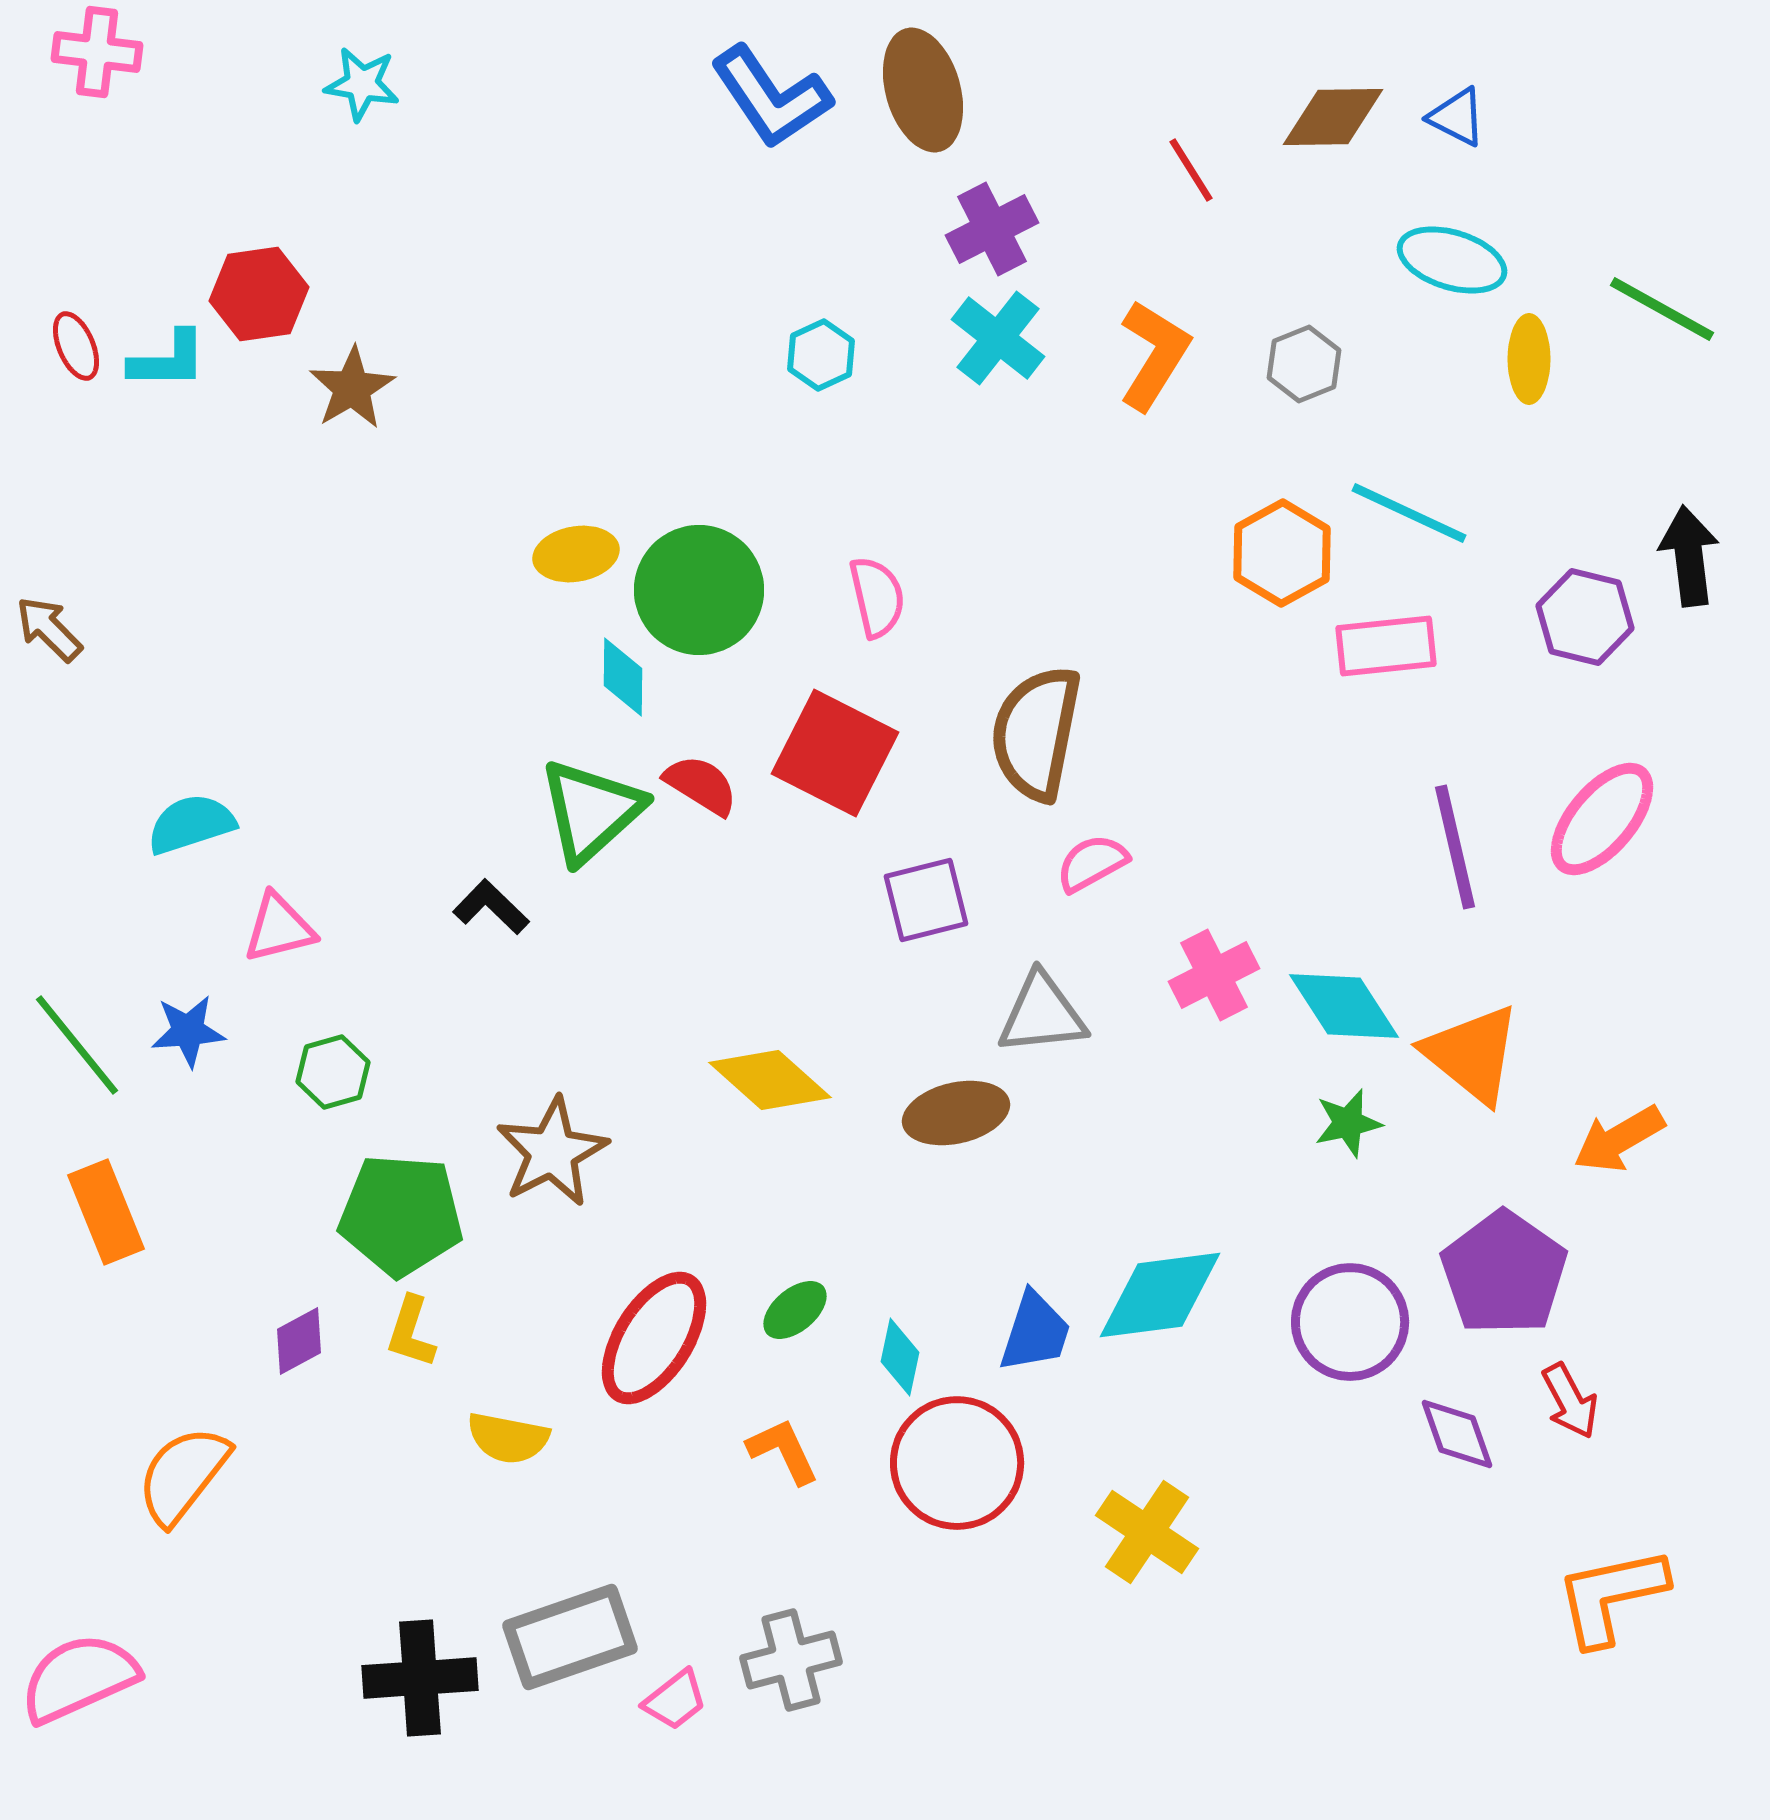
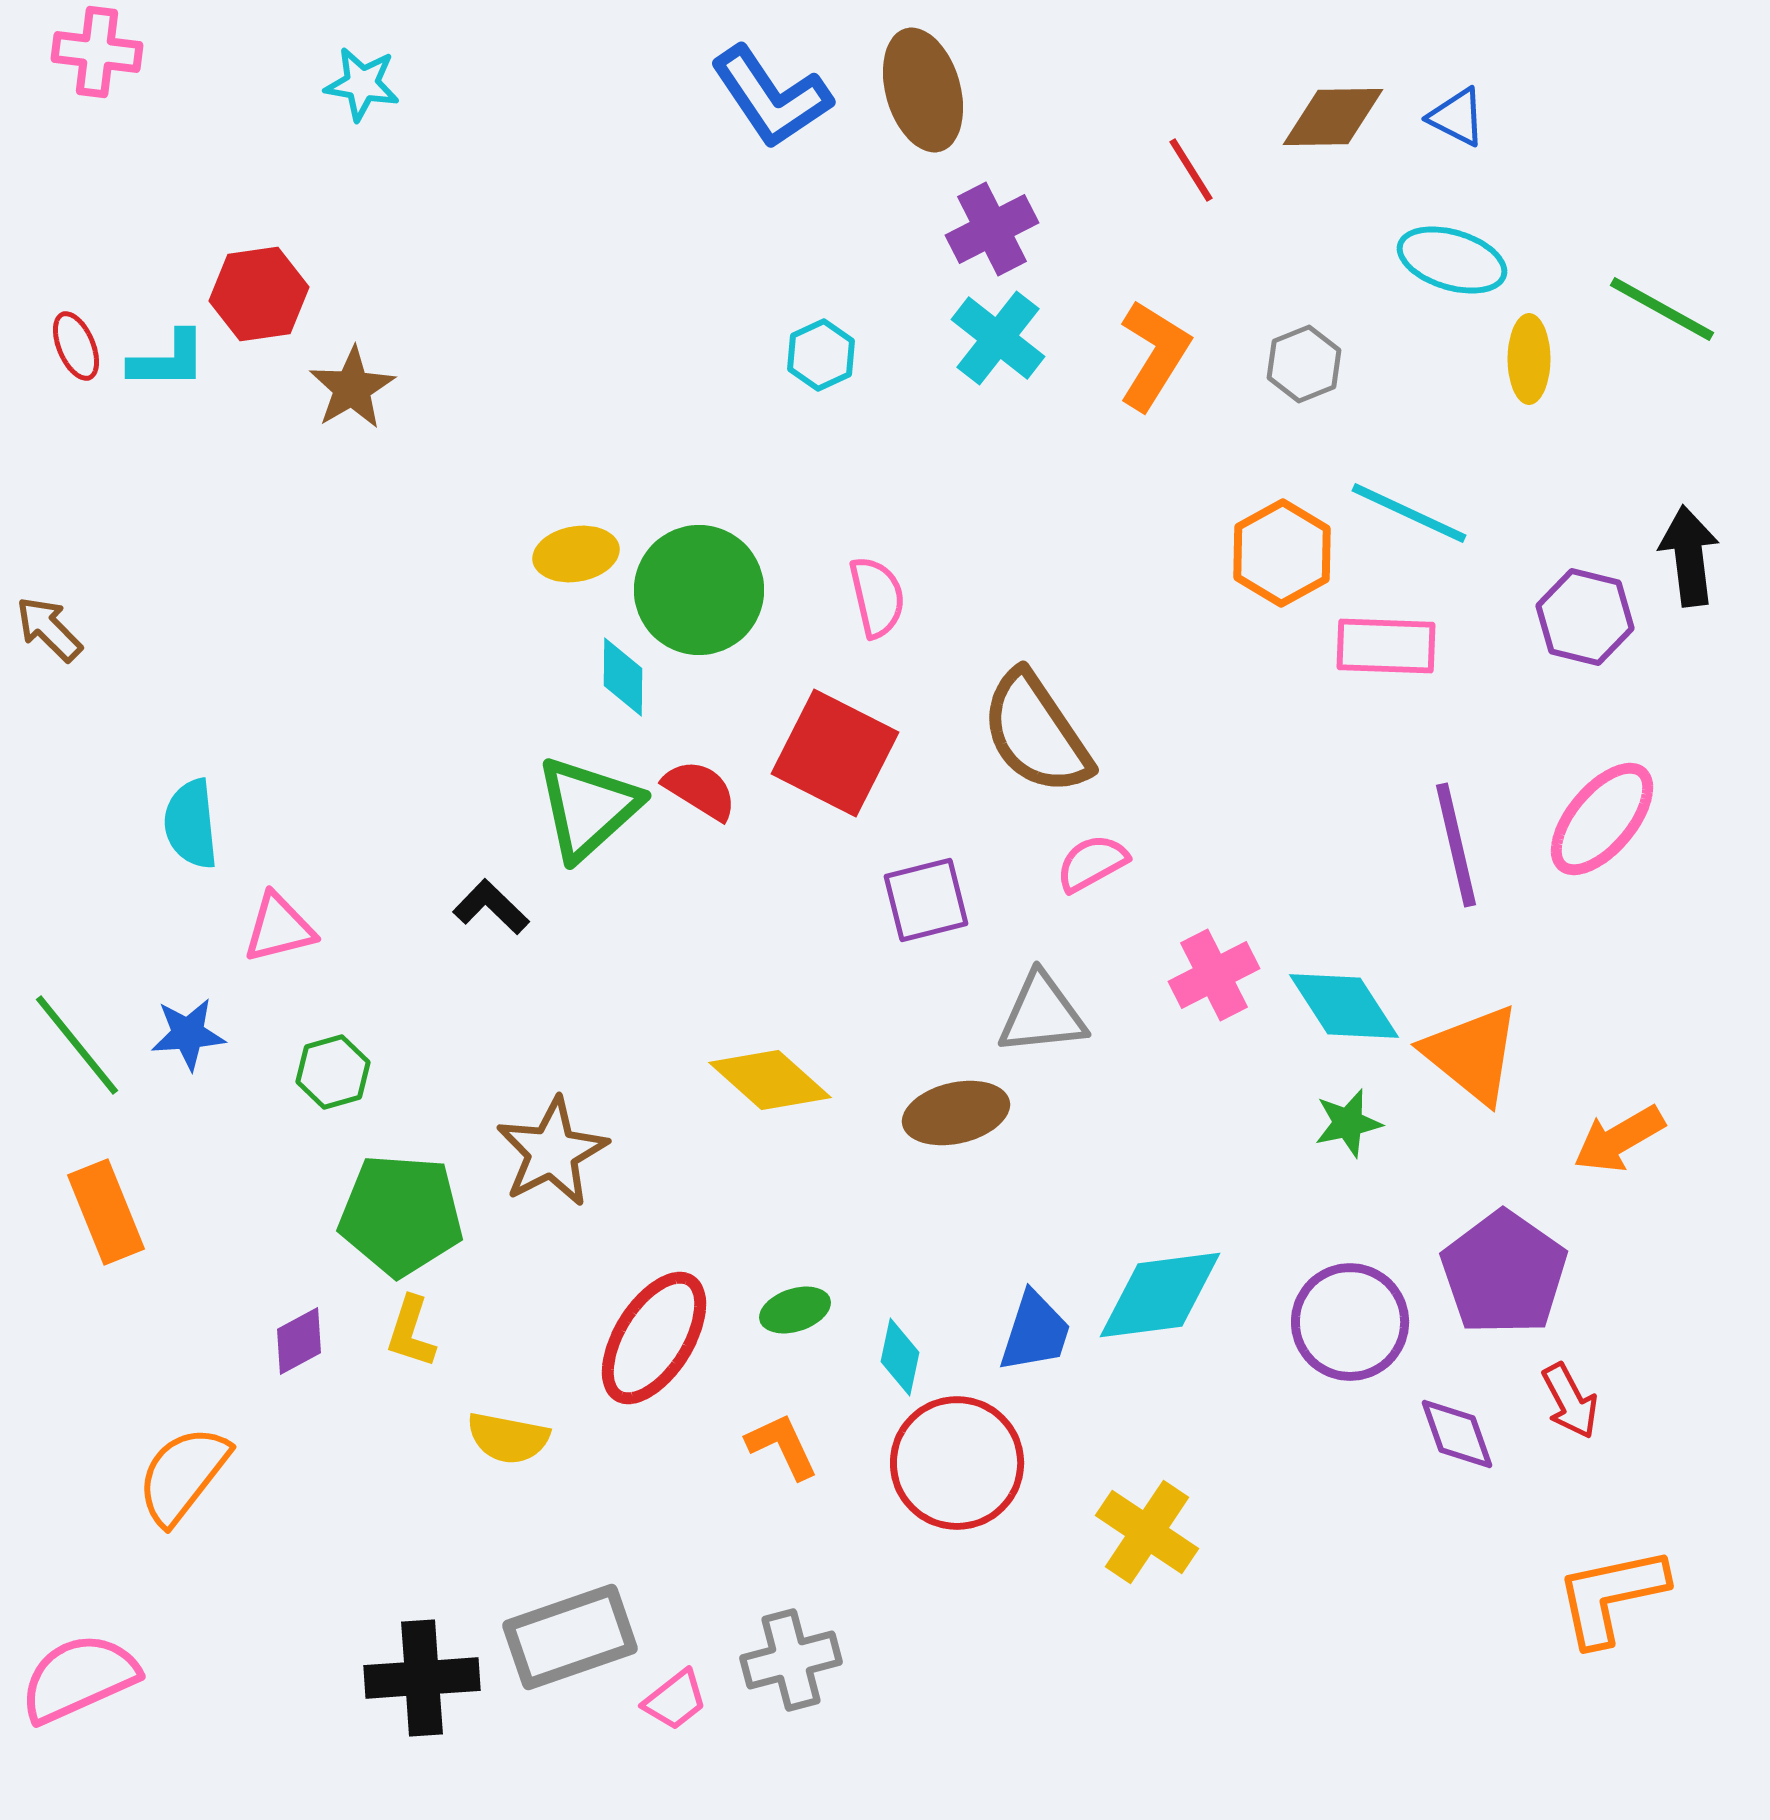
pink rectangle at (1386, 646): rotated 8 degrees clockwise
brown semicircle at (1036, 733): rotated 45 degrees counterclockwise
red semicircle at (701, 785): moved 1 px left, 5 px down
green triangle at (591, 811): moved 3 px left, 3 px up
cyan semicircle at (191, 824): rotated 78 degrees counterclockwise
purple line at (1455, 847): moved 1 px right, 2 px up
blue star at (188, 1031): moved 3 px down
green ellipse at (795, 1310): rotated 22 degrees clockwise
orange L-shape at (783, 1451): moved 1 px left, 5 px up
black cross at (420, 1678): moved 2 px right
